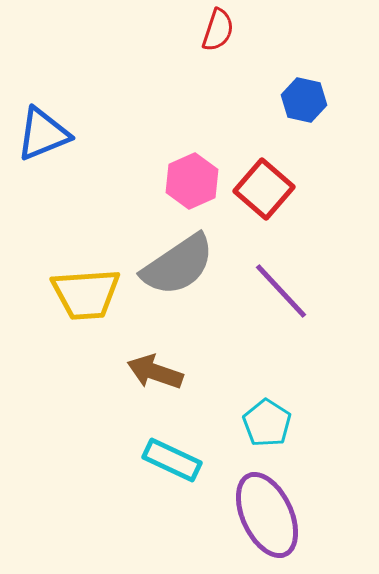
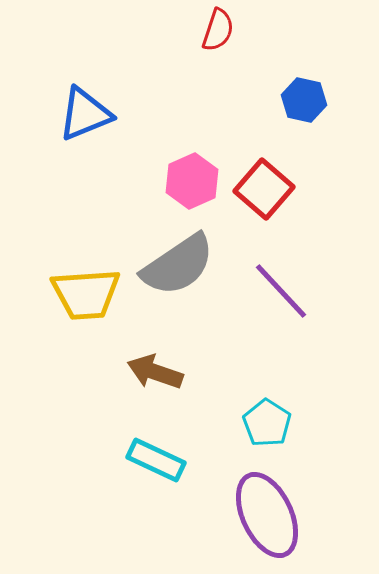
blue triangle: moved 42 px right, 20 px up
cyan rectangle: moved 16 px left
